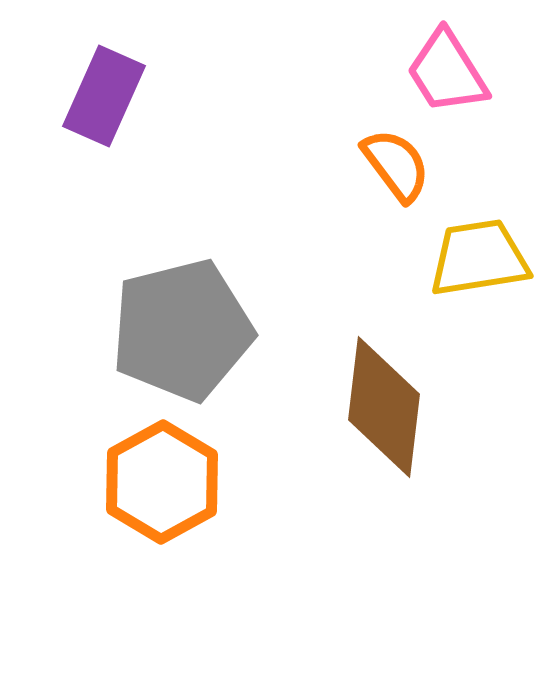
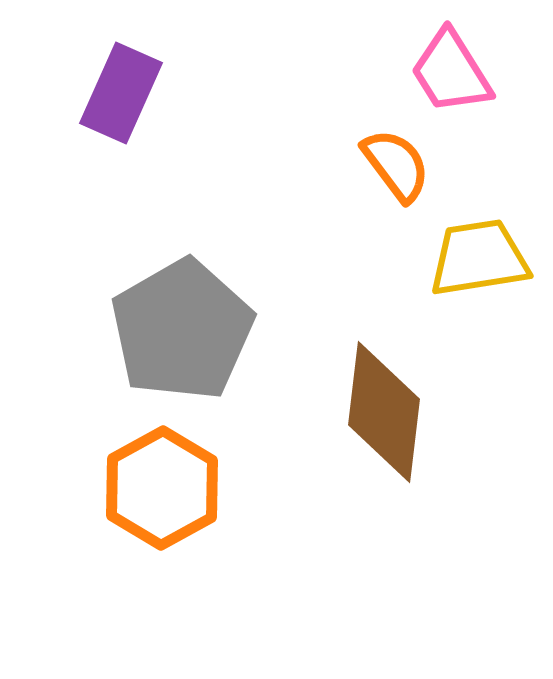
pink trapezoid: moved 4 px right
purple rectangle: moved 17 px right, 3 px up
gray pentagon: rotated 16 degrees counterclockwise
brown diamond: moved 5 px down
orange hexagon: moved 6 px down
